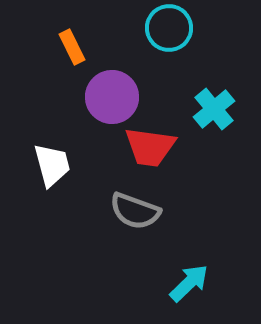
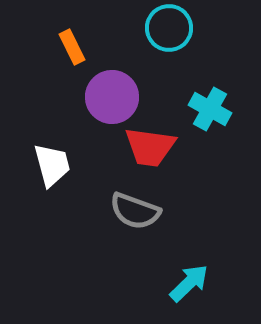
cyan cross: moved 4 px left; rotated 21 degrees counterclockwise
